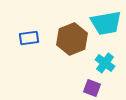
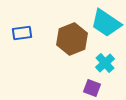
cyan trapezoid: rotated 44 degrees clockwise
blue rectangle: moved 7 px left, 5 px up
cyan cross: rotated 12 degrees clockwise
